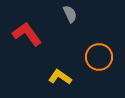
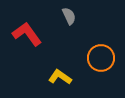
gray semicircle: moved 1 px left, 2 px down
orange circle: moved 2 px right, 1 px down
